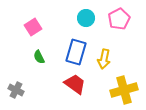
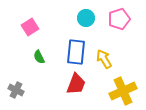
pink pentagon: rotated 10 degrees clockwise
pink square: moved 3 px left
blue rectangle: rotated 10 degrees counterclockwise
yellow arrow: rotated 138 degrees clockwise
red trapezoid: moved 1 px right; rotated 75 degrees clockwise
yellow cross: moved 1 px left, 1 px down; rotated 8 degrees counterclockwise
